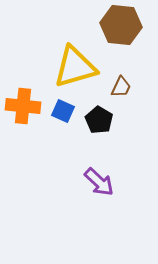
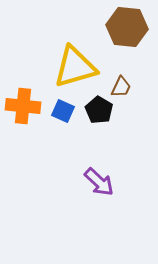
brown hexagon: moved 6 px right, 2 px down
black pentagon: moved 10 px up
